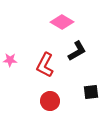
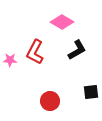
black L-shape: moved 1 px up
red L-shape: moved 10 px left, 13 px up
